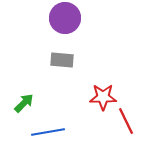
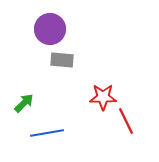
purple circle: moved 15 px left, 11 px down
blue line: moved 1 px left, 1 px down
